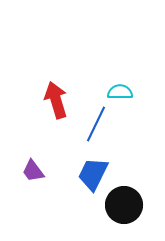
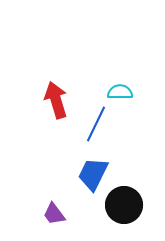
purple trapezoid: moved 21 px right, 43 px down
